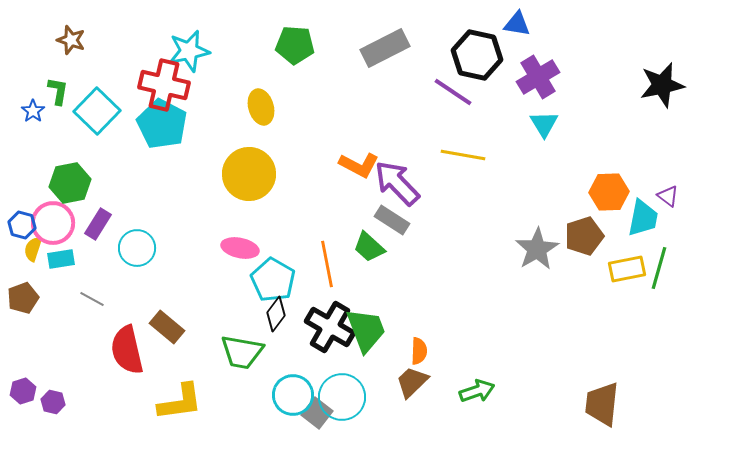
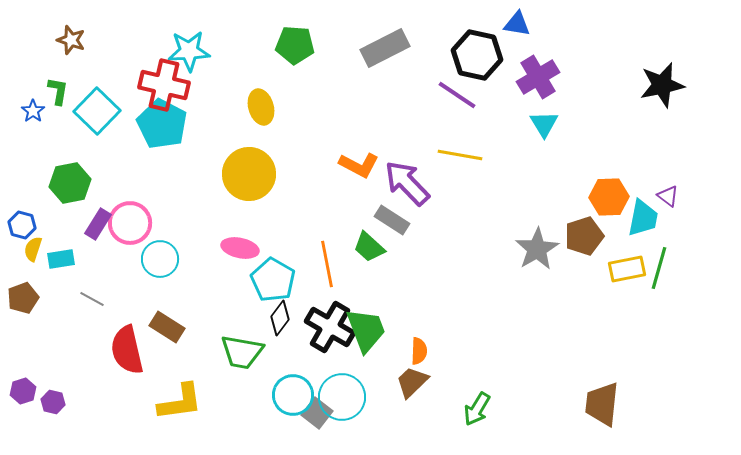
cyan star at (189, 51): rotated 9 degrees clockwise
purple line at (453, 92): moved 4 px right, 3 px down
yellow line at (463, 155): moved 3 px left
purple arrow at (397, 183): moved 10 px right
orange hexagon at (609, 192): moved 5 px down
pink circle at (53, 223): moved 77 px right
cyan circle at (137, 248): moved 23 px right, 11 px down
black diamond at (276, 314): moved 4 px right, 4 px down
brown rectangle at (167, 327): rotated 8 degrees counterclockwise
green arrow at (477, 391): moved 18 px down; rotated 140 degrees clockwise
